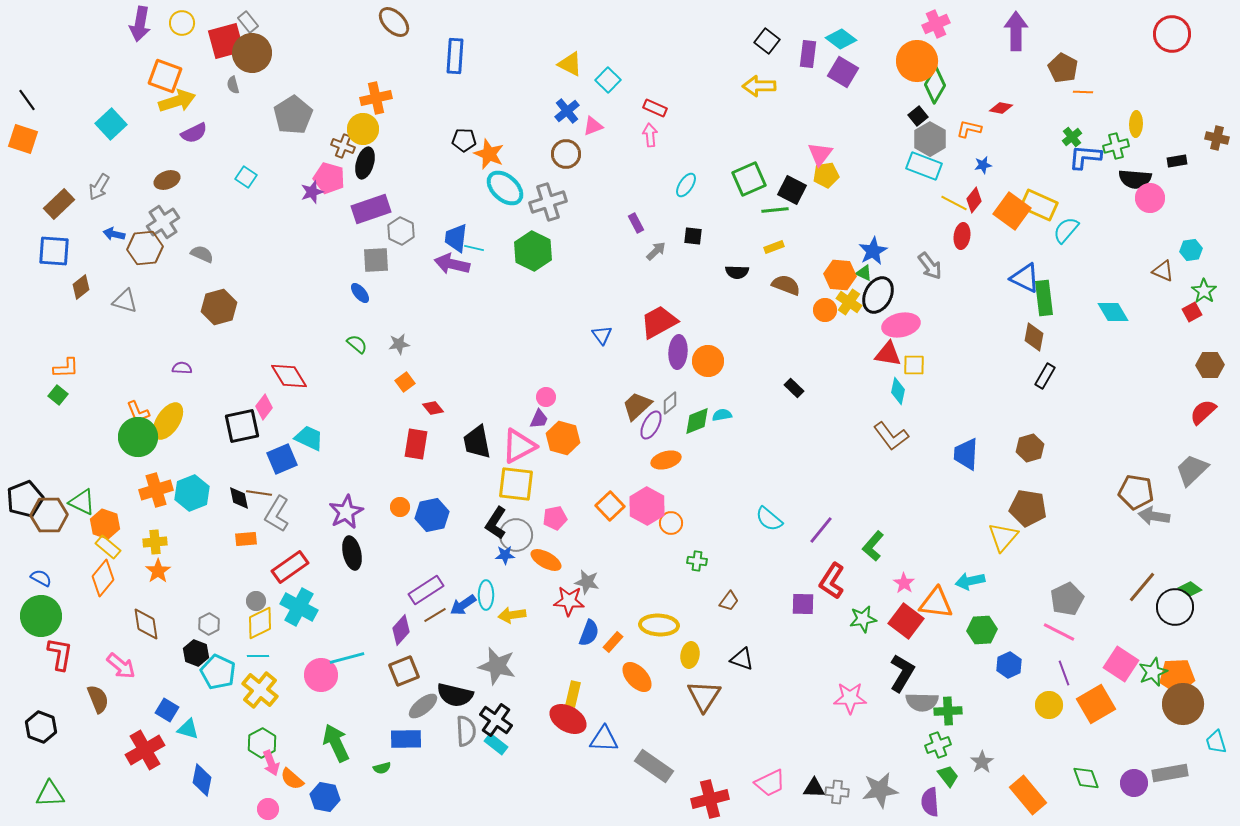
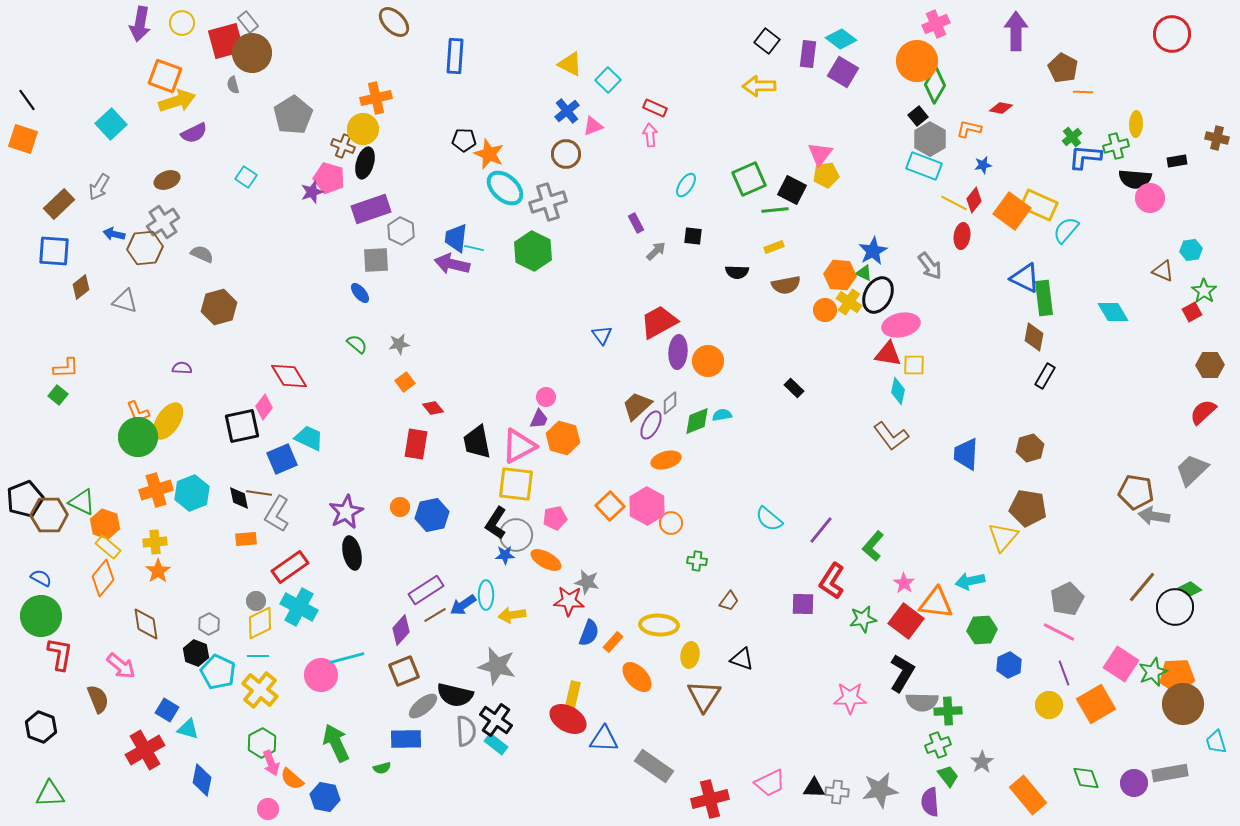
brown semicircle at (786, 285): rotated 148 degrees clockwise
